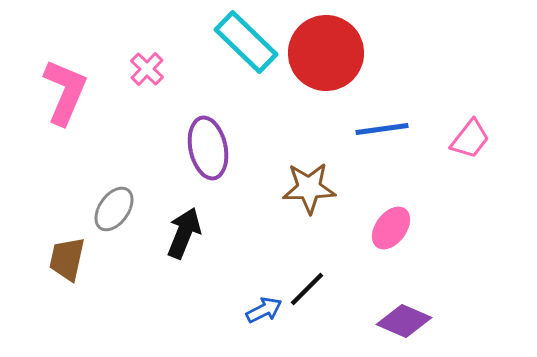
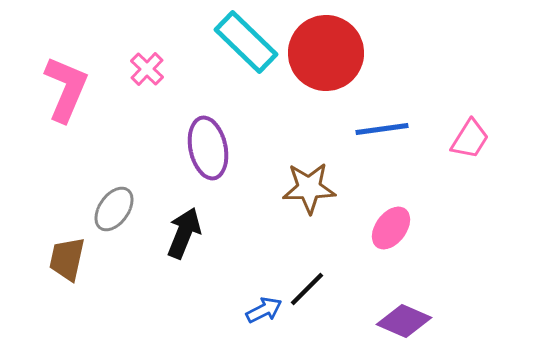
pink L-shape: moved 1 px right, 3 px up
pink trapezoid: rotated 6 degrees counterclockwise
